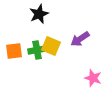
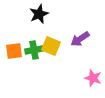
green cross: moved 3 px left
